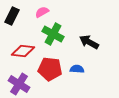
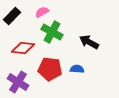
black rectangle: rotated 18 degrees clockwise
green cross: moved 1 px left, 2 px up
red diamond: moved 3 px up
purple cross: moved 1 px left, 2 px up
